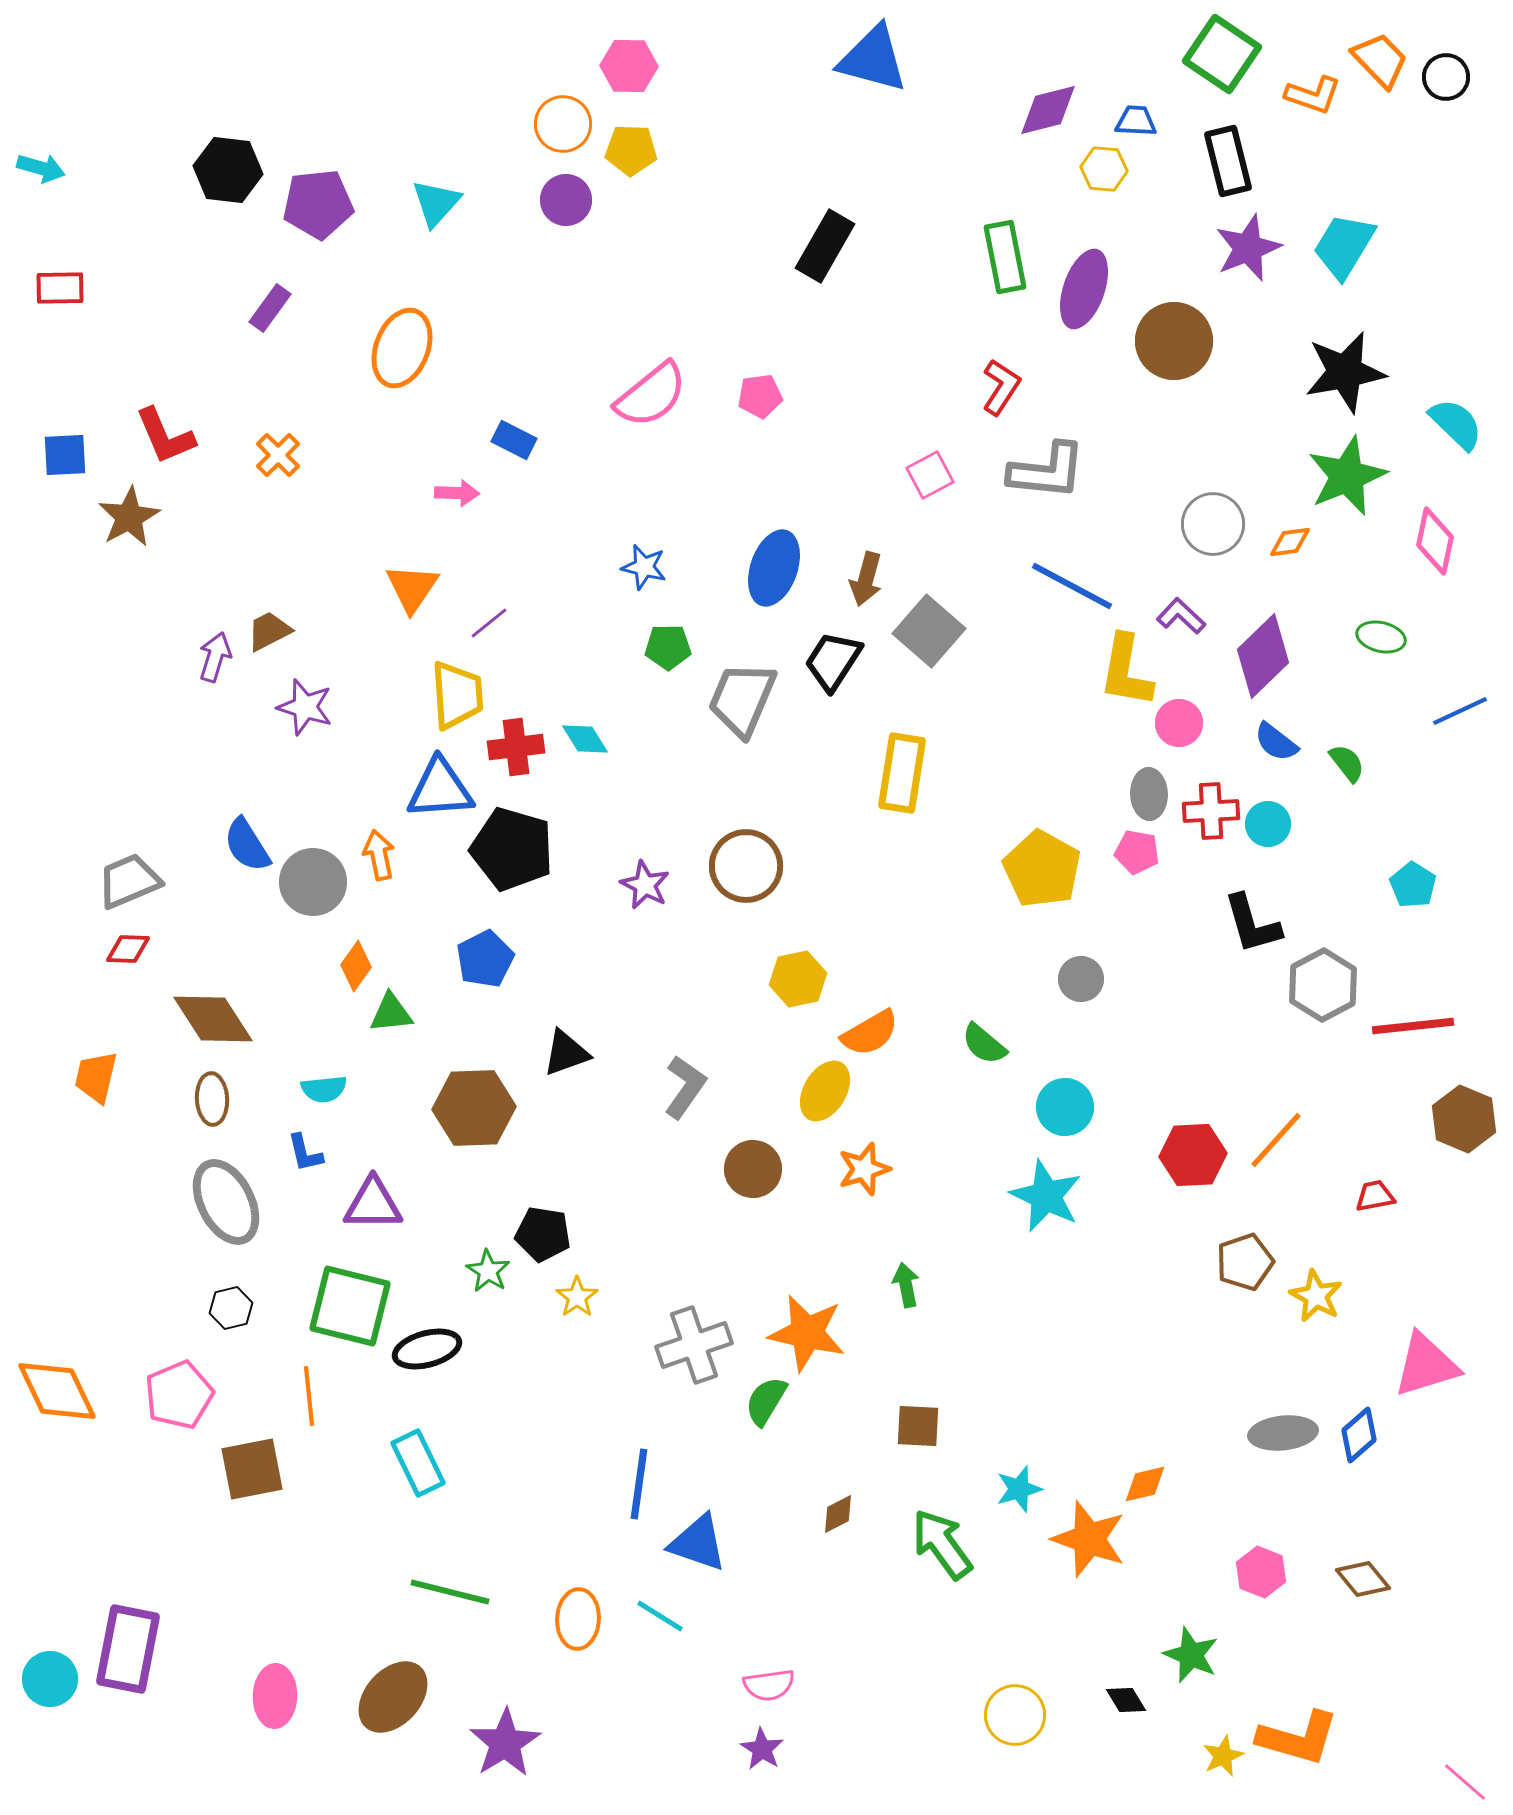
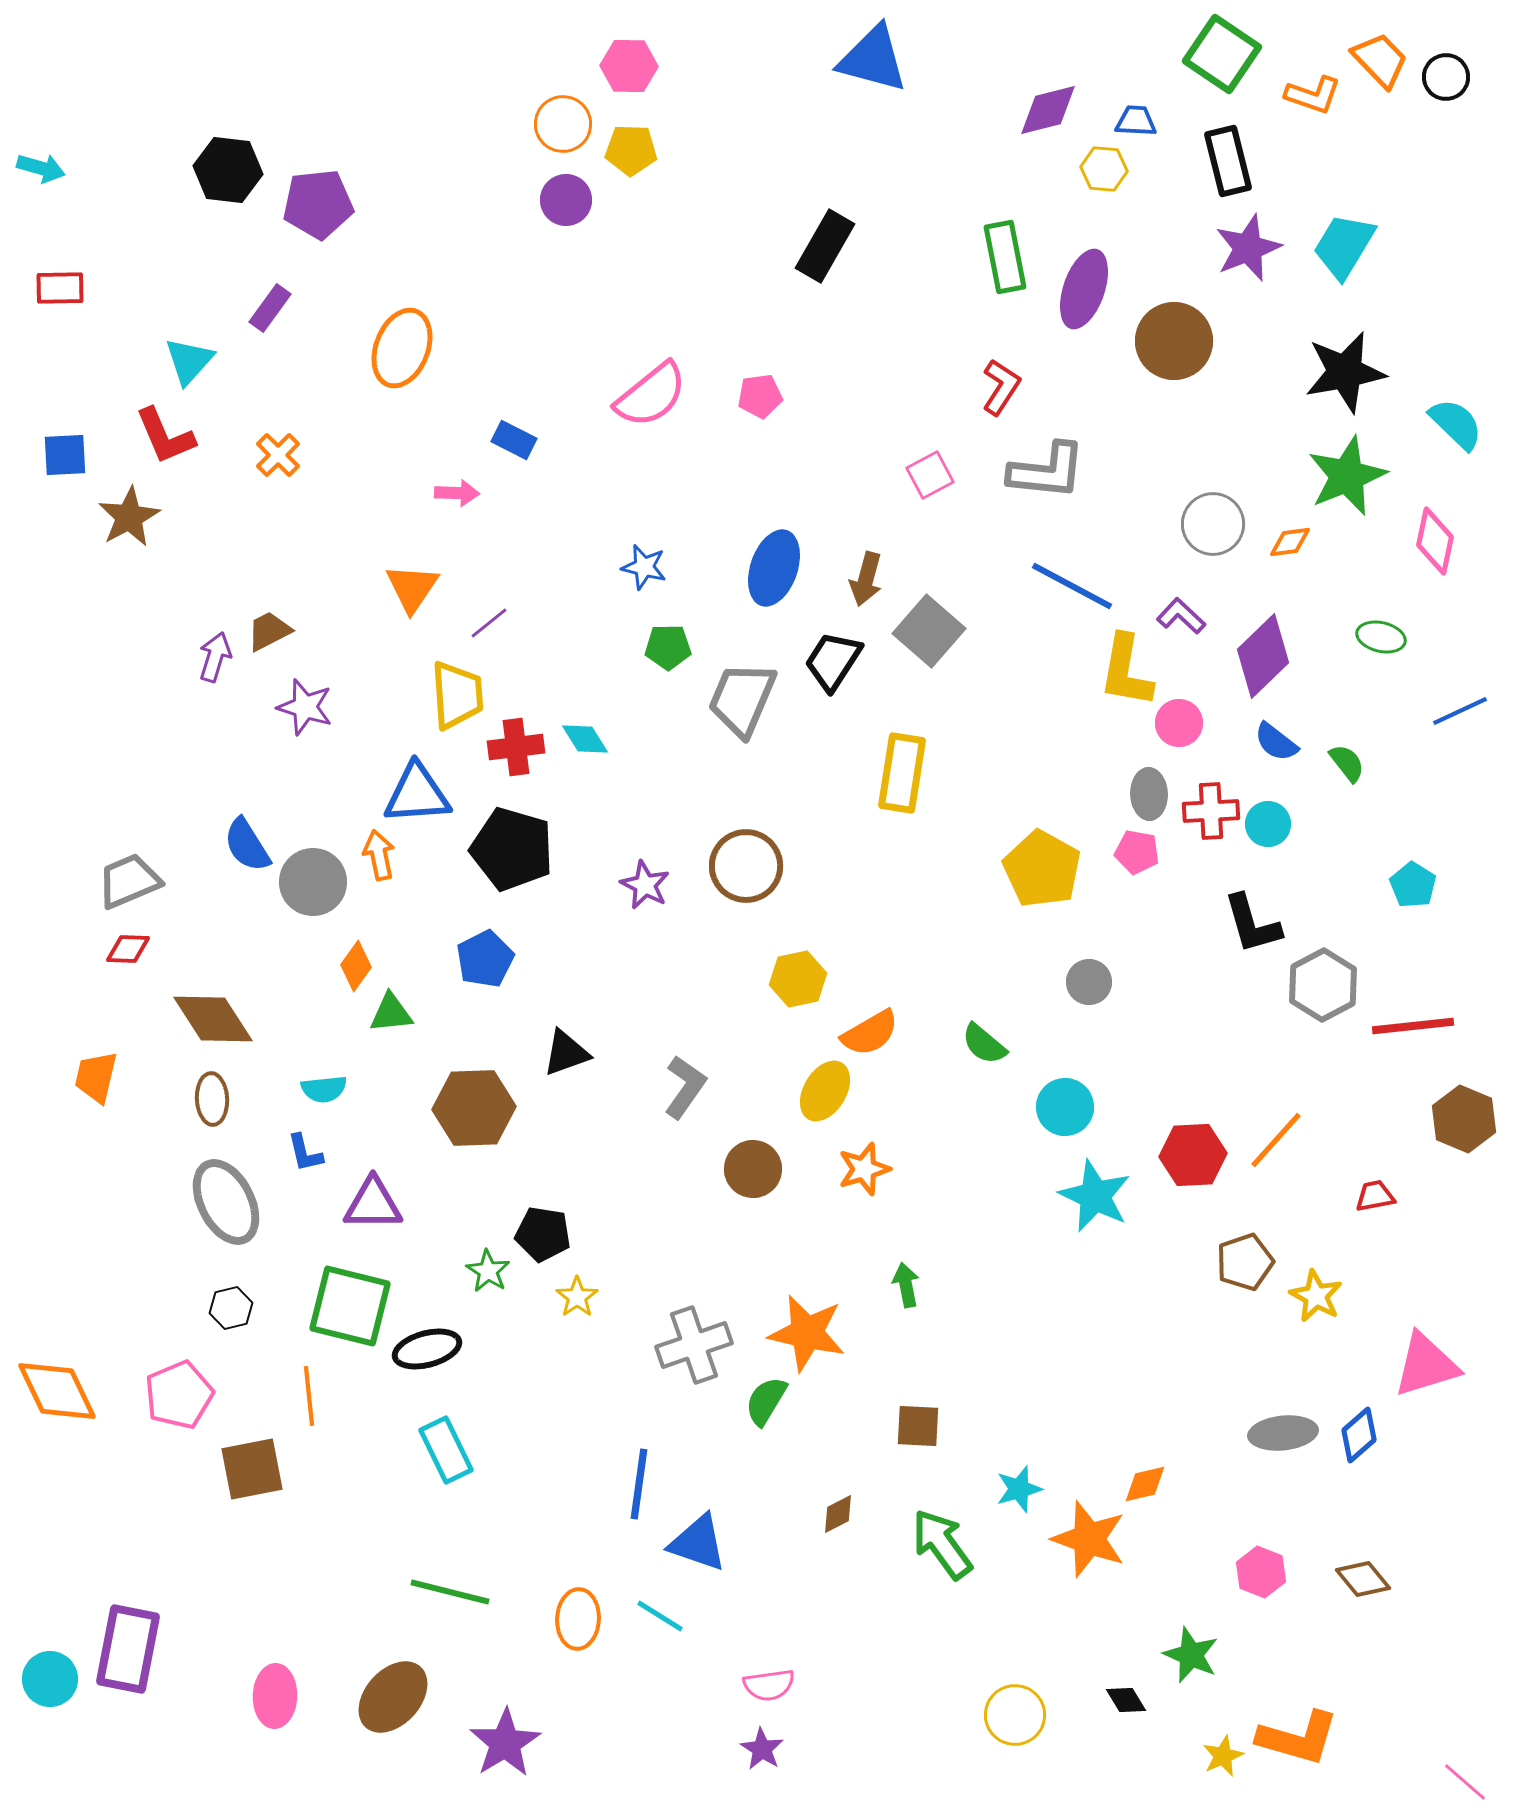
cyan triangle at (436, 203): moved 247 px left, 158 px down
blue triangle at (440, 789): moved 23 px left, 5 px down
gray circle at (1081, 979): moved 8 px right, 3 px down
cyan star at (1046, 1196): moved 49 px right
cyan rectangle at (418, 1463): moved 28 px right, 13 px up
